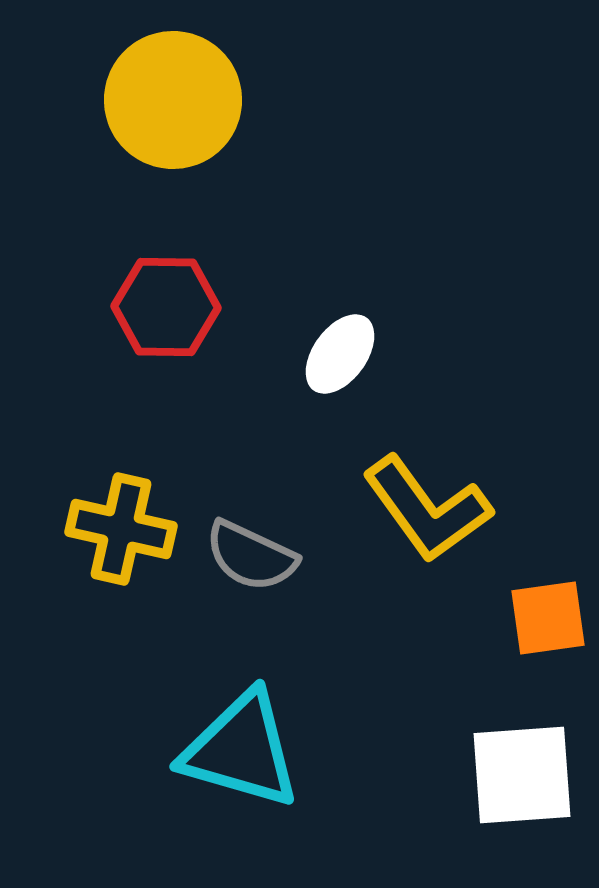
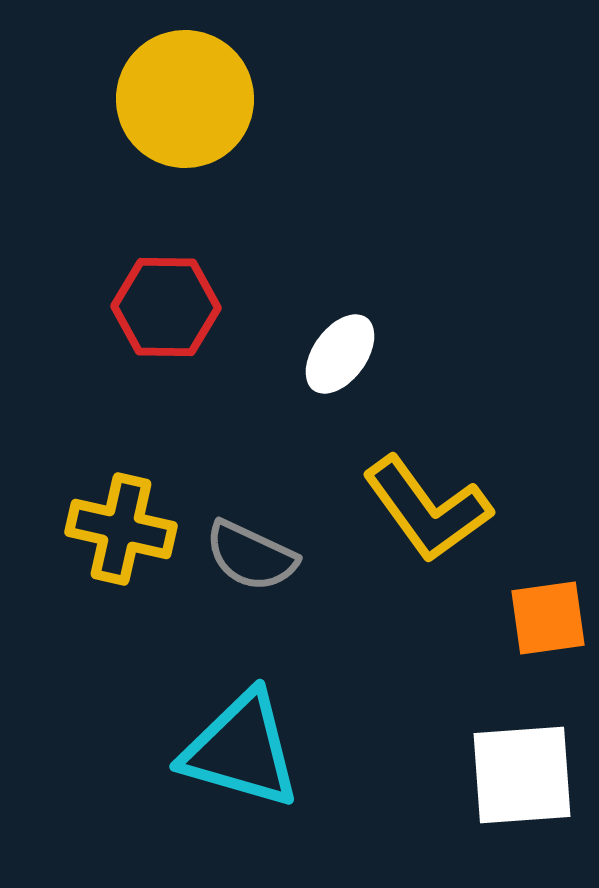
yellow circle: moved 12 px right, 1 px up
